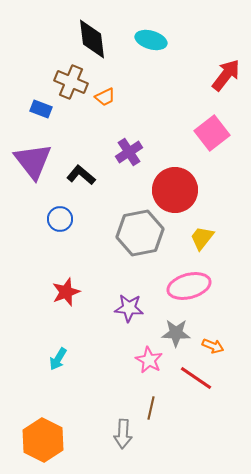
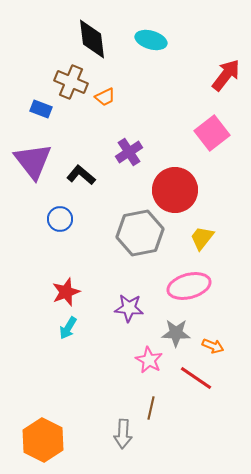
cyan arrow: moved 10 px right, 31 px up
